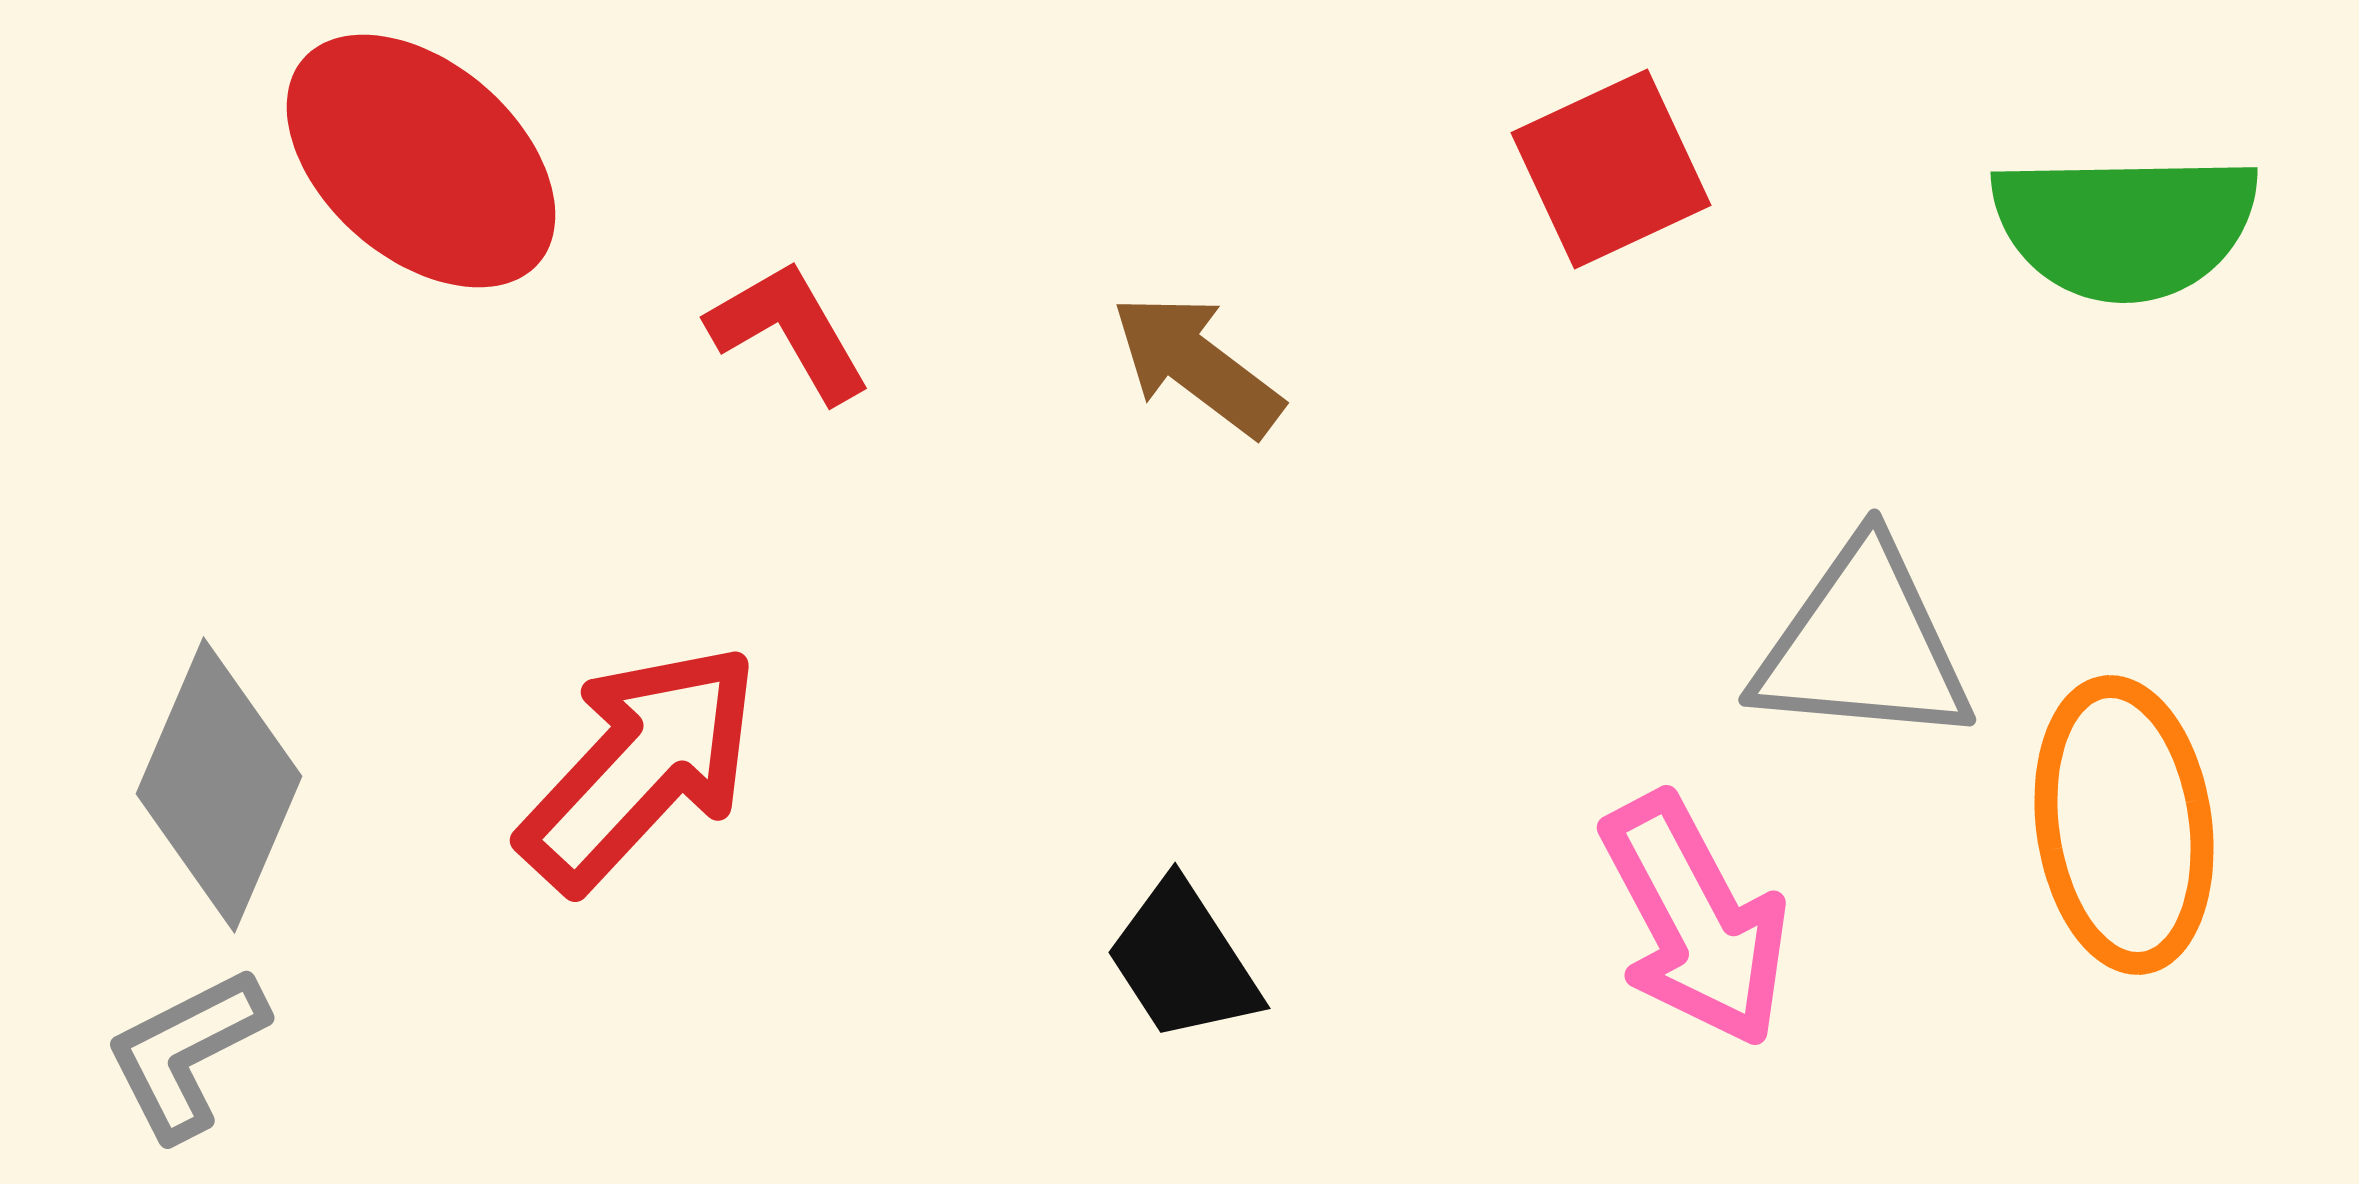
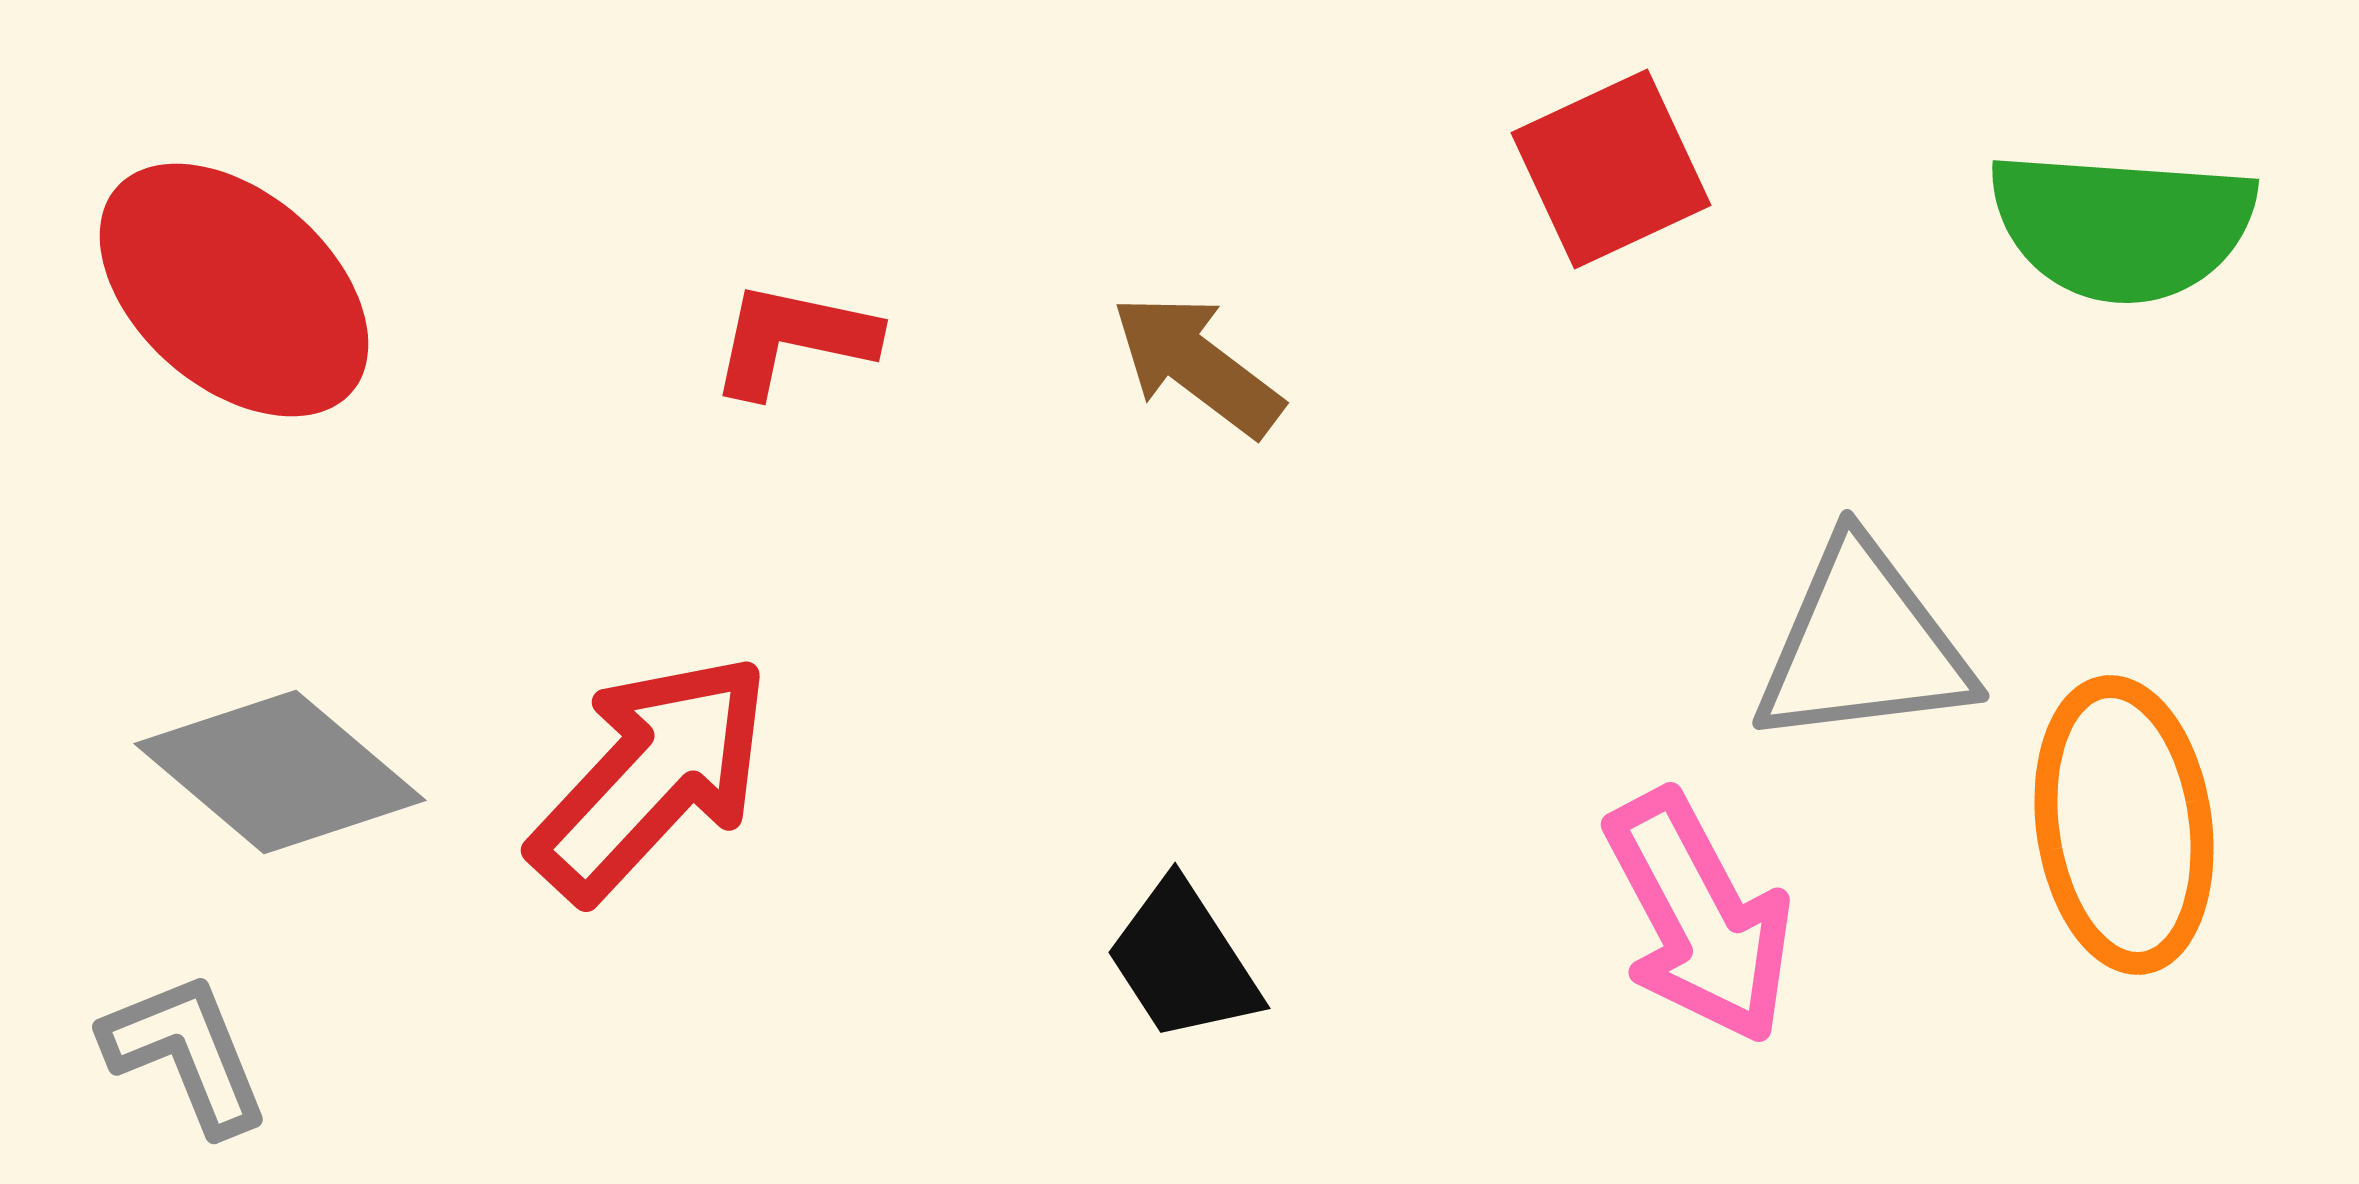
red ellipse: moved 187 px left, 129 px down
green semicircle: moved 3 px left; rotated 5 degrees clockwise
red L-shape: moved 4 px right, 8 px down; rotated 48 degrees counterclockwise
gray triangle: rotated 12 degrees counterclockwise
red arrow: moved 11 px right, 10 px down
gray diamond: moved 61 px right, 13 px up; rotated 73 degrees counterclockwise
pink arrow: moved 4 px right, 3 px up
gray L-shape: rotated 95 degrees clockwise
